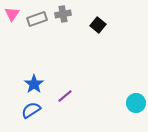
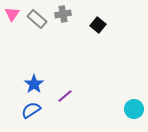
gray rectangle: rotated 60 degrees clockwise
cyan circle: moved 2 px left, 6 px down
